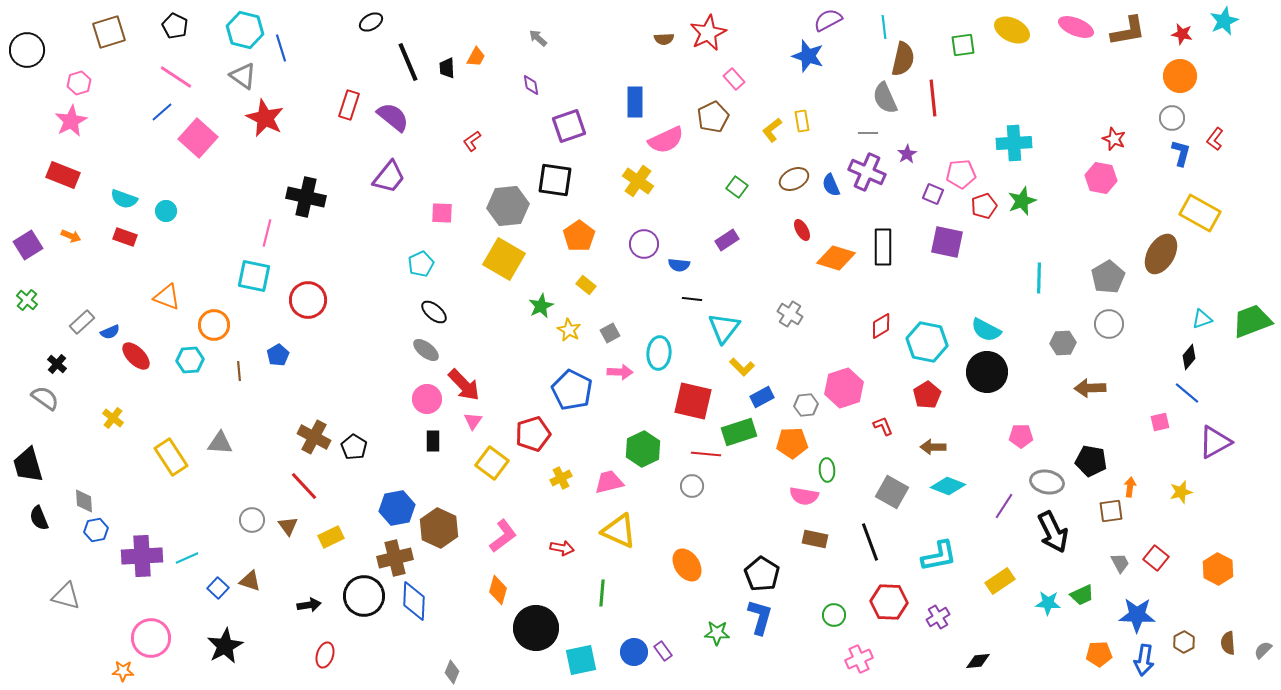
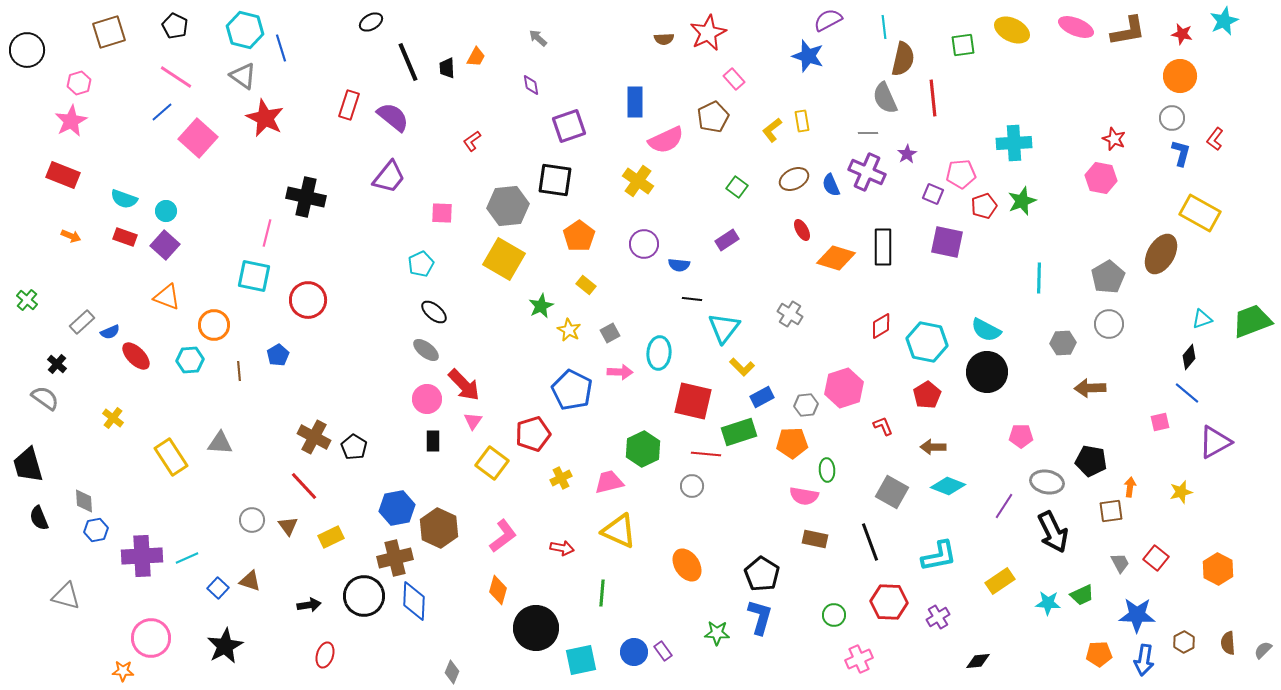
purple square at (28, 245): moved 137 px right; rotated 16 degrees counterclockwise
